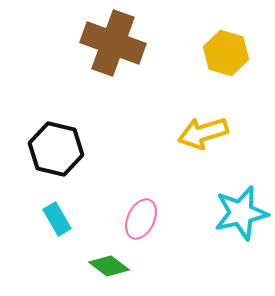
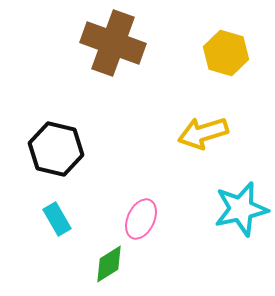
cyan star: moved 4 px up
green diamond: moved 2 px up; rotated 69 degrees counterclockwise
